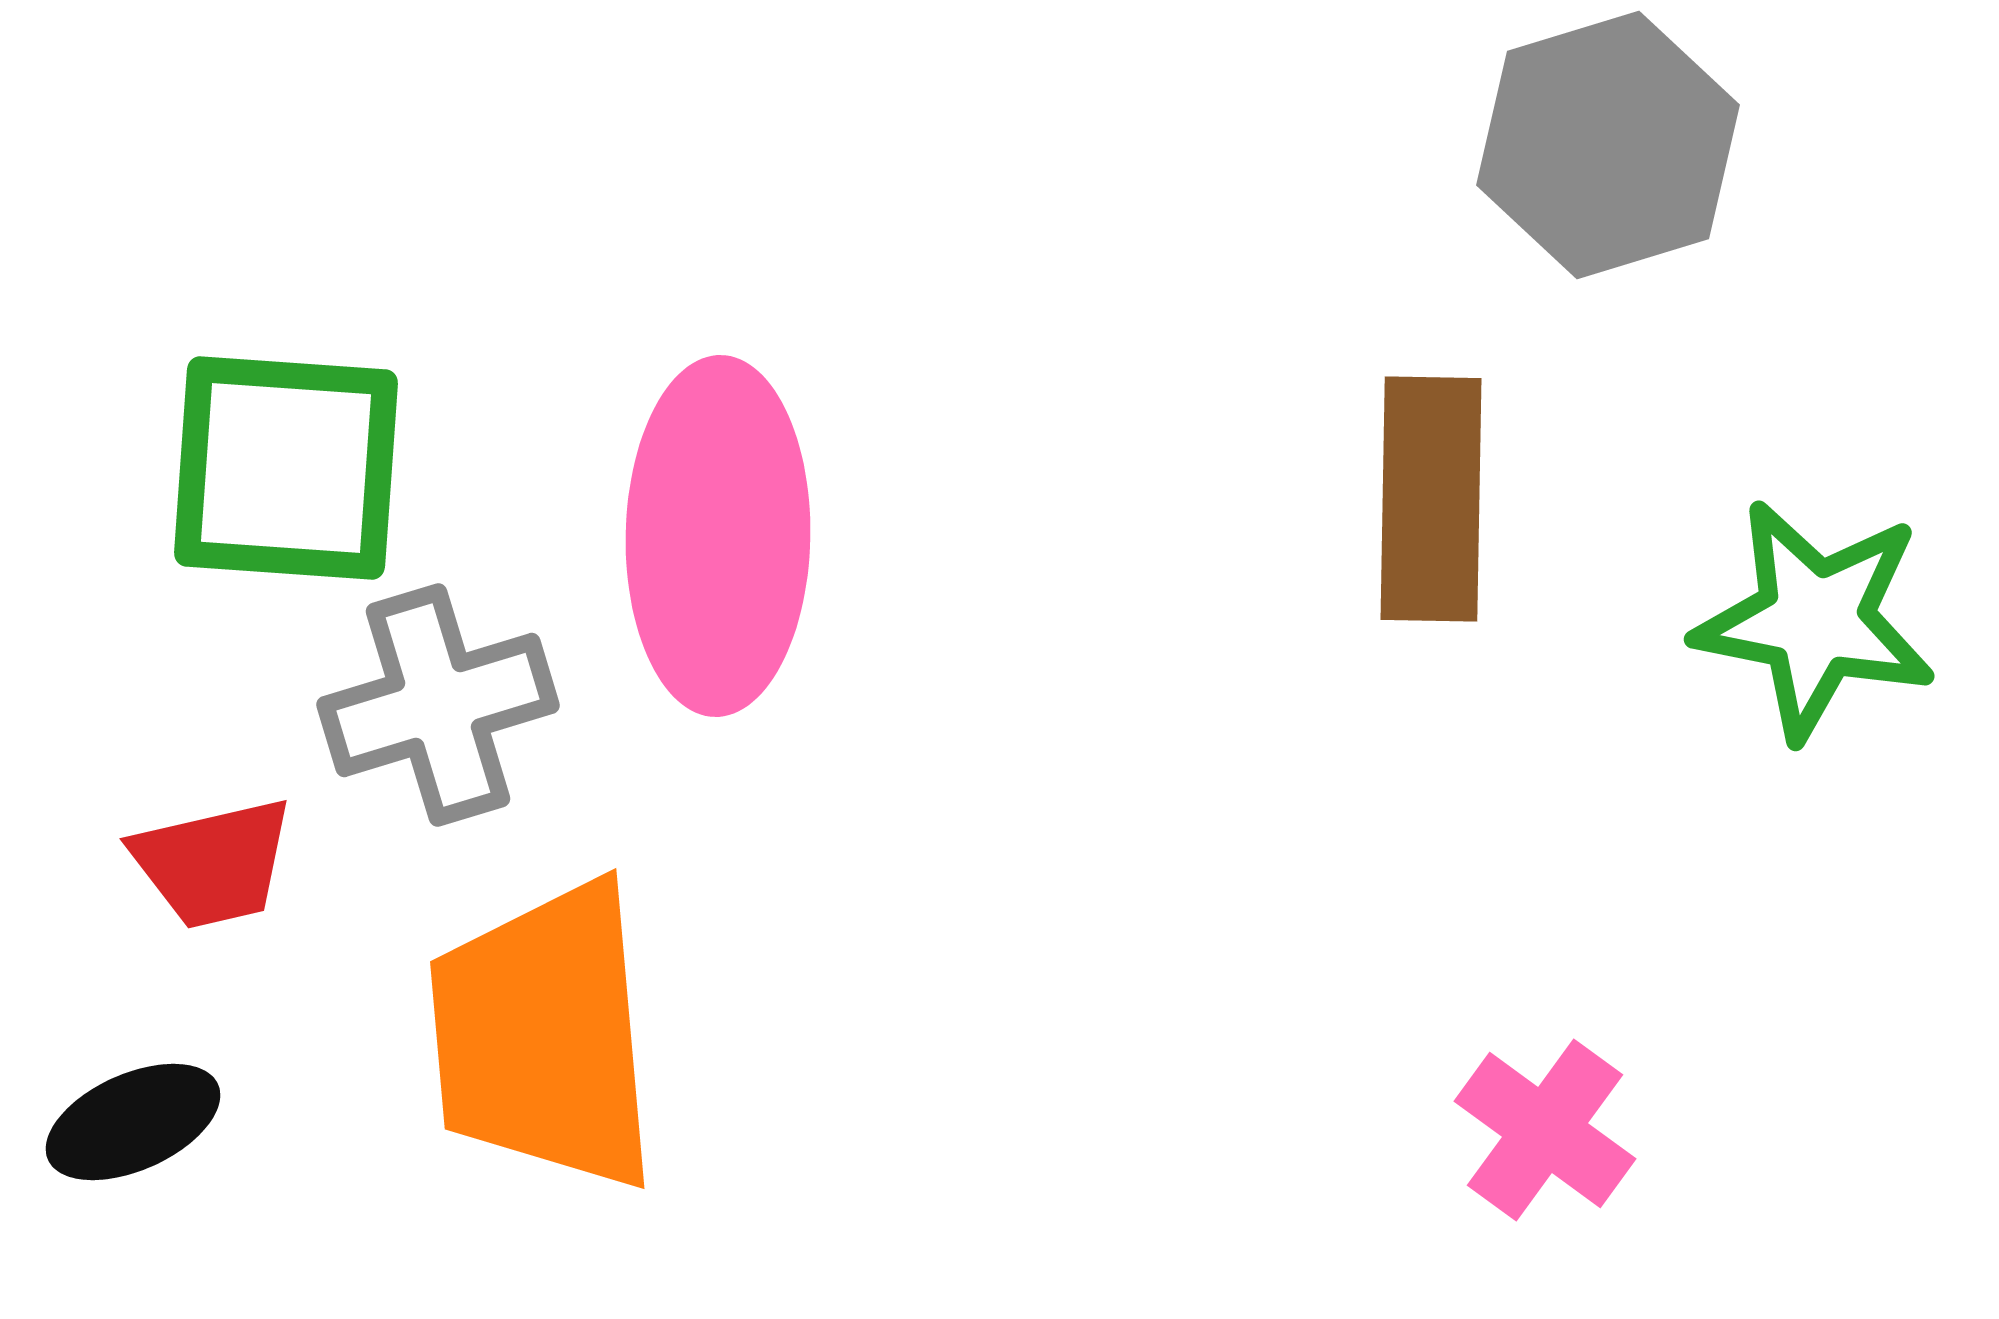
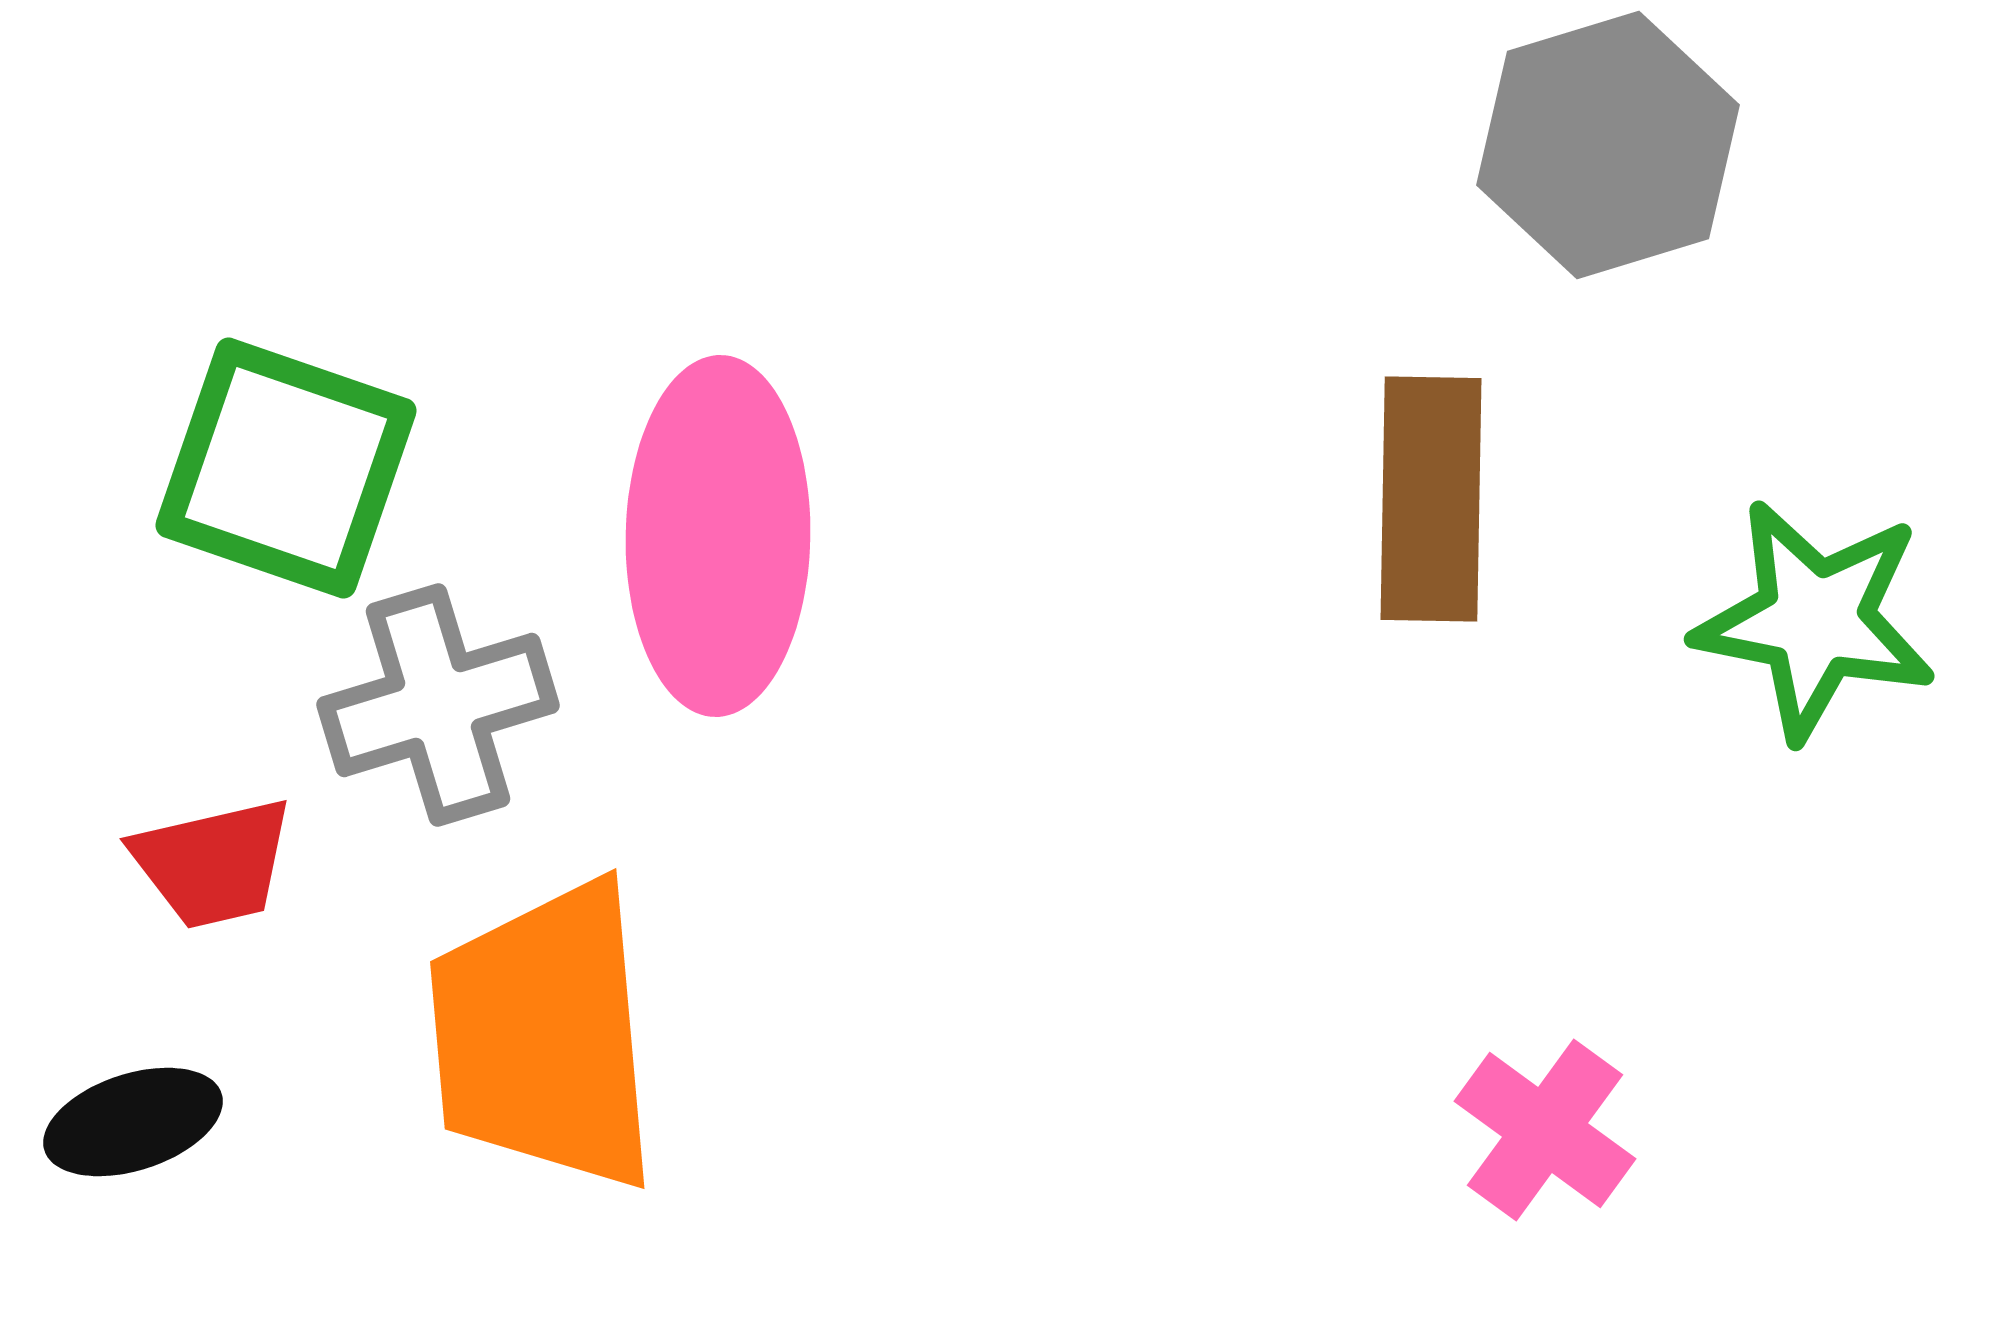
green square: rotated 15 degrees clockwise
black ellipse: rotated 6 degrees clockwise
